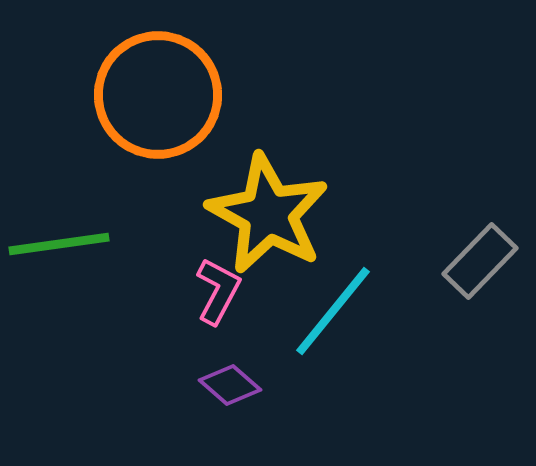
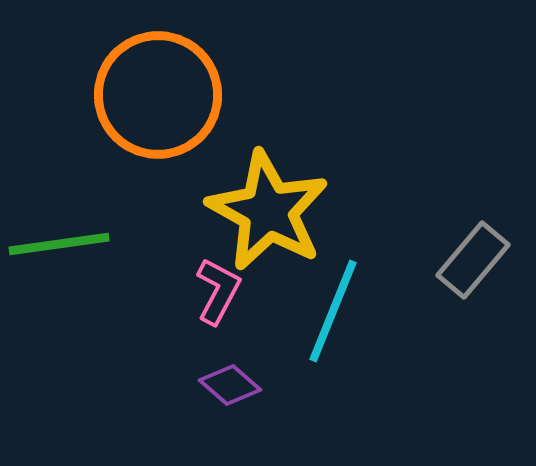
yellow star: moved 3 px up
gray rectangle: moved 7 px left, 1 px up; rotated 4 degrees counterclockwise
cyan line: rotated 17 degrees counterclockwise
